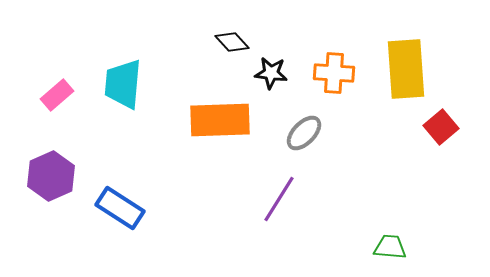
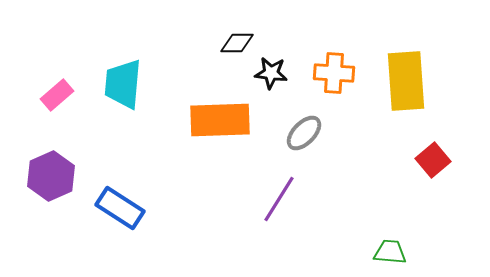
black diamond: moved 5 px right, 1 px down; rotated 48 degrees counterclockwise
yellow rectangle: moved 12 px down
red square: moved 8 px left, 33 px down
green trapezoid: moved 5 px down
